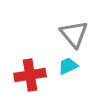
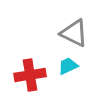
gray triangle: moved 1 px up; rotated 24 degrees counterclockwise
